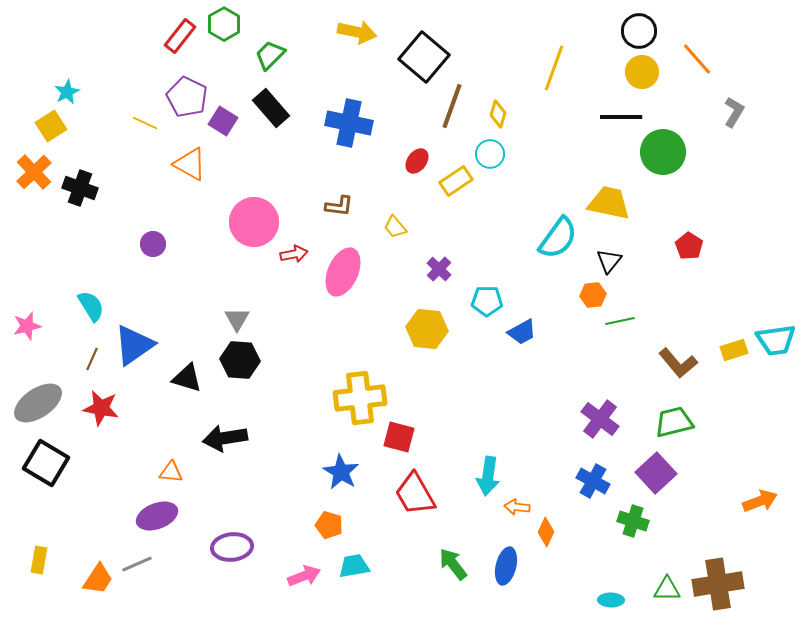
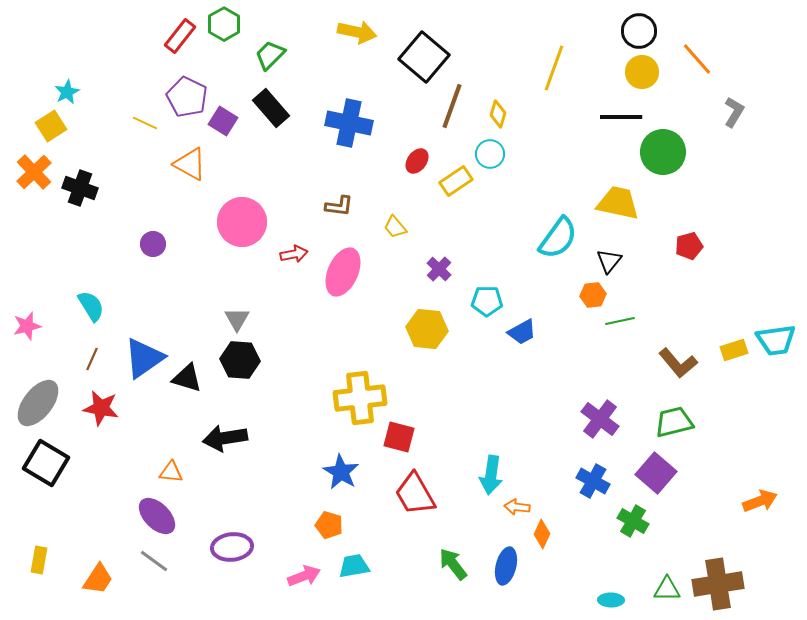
yellow trapezoid at (609, 203): moved 9 px right
pink circle at (254, 222): moved 12 px left
red pentagon at (689, 246): rotated 24 degrees clockwise
blue triangle at (134, 345): moved 10 px right, 13 px down
gray ellipse at (38, 403): rotated 18 degrees counterclockwise
purple square at (656, 473): rotated 6 degrees counterclockwise
cyan arrow at (488, 476): moved 3 px right, 1 px up
purple ellipse at (157, 516): rotated 66 degrees clockwise
green cross at (633, 521): rotated 12 degrees clockwise
orange diamond at (546, 532): moved 4 px left, 2 px down
gray line at (137, 564): moved 17 px right, 3 px up; rotated 60 degrees clockwise
